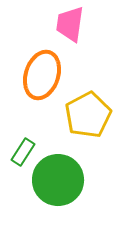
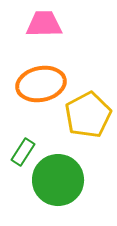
pink trapezoid: moved 26 px left; rotated 81 degrees clockwise
orange ellipse: moved 1 px left, 9 px down; rotated 60 degrees clockwise
